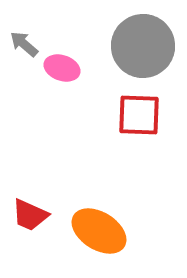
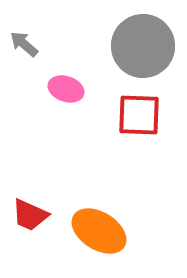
pink ellipse: moved 4 px right, 21 px down
